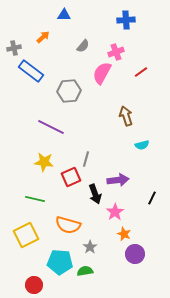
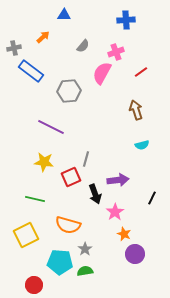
brown arrow: moved 10 px right, 6 px up
gray star: moved 5 px left, 2 px down
